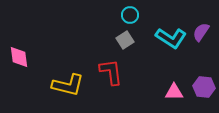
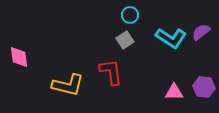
purple semicircle: rotated 18 degrees clockwise
